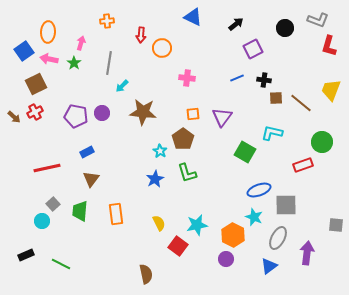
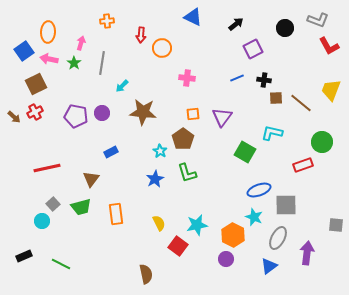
red L-shape at (329, 46): rotated 45 degrees counterclockwise
gray line at (109, 63): moved 7 px left
blue rectangle at (87, 152): moved 24 px right
green trapezoid at (80, 211): moved 1 px right, 4 px up; rotated 110 degrees counterclockwise
black rectangle at (26, 255): moved 2 px left, 1 px down
